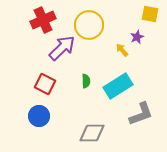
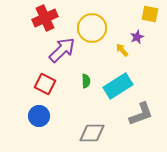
red cross: moved 2 px right, 2 px up
yellow circle: moved 3 px right, 3 px down
purple arrow: moved 2 px down
